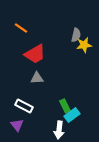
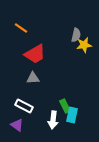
gray triangle: moved 4 px left
cyan rectangle: rotated 42 degrees counterclockwise
purple triangle: rotated 16 degrees counterclockwise
white arrow: moved 6 px left, 10 px up
